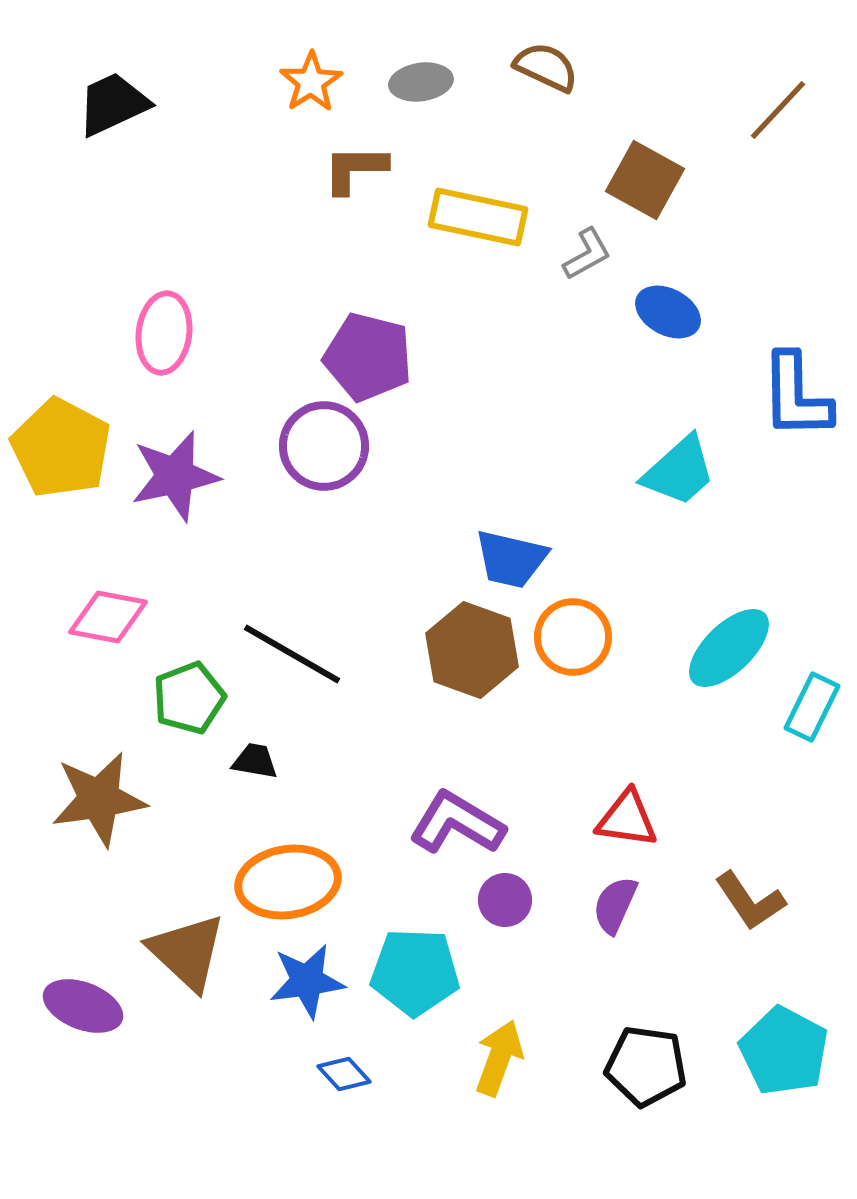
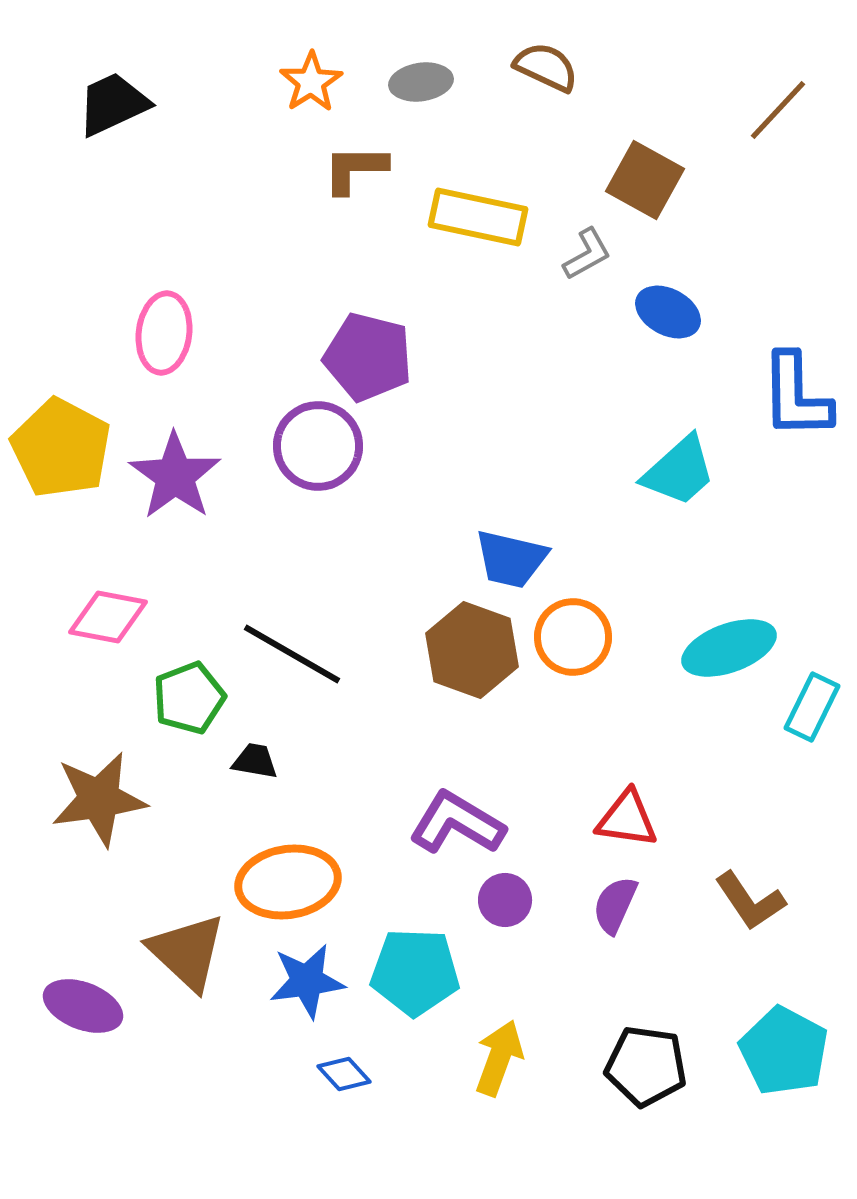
purple circle at (324, 446): moved 6 px left
purple star at (175, 476): rotated 24 degrees counterclockwise
cyan ellipse at (729, 648): rotated 24 degrees clockwise
